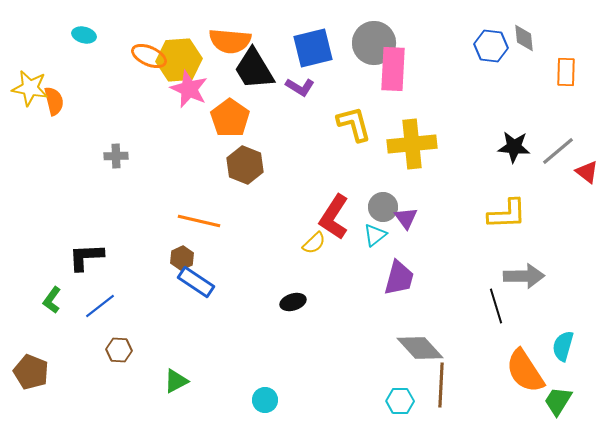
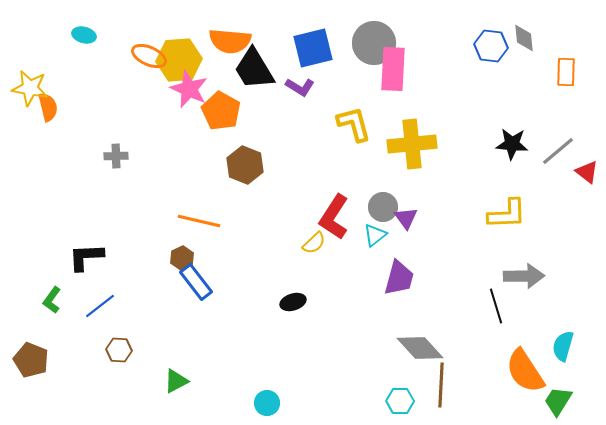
orange semicircle at (54, 101): moved 6 px left, 6 px down
orange pentagon at (230, 118): moved 9 px left, 7 px up; rotated 6 degrees counterclockwise
black star at (514, 147): moved 2 px left, 3 px up
blue rectangle at (196, 282): rotated 18 degrees clockwise
brown pentagon at (31, 372): moved 12 px up
cyan circle at (265, 400): moved 2 px right, 3 px down
